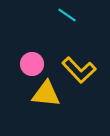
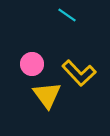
yellow L-shape: moved 3 px down
yellow triangle: moved 1 px right, 1 px down; rotated 48 degrees clockwise
